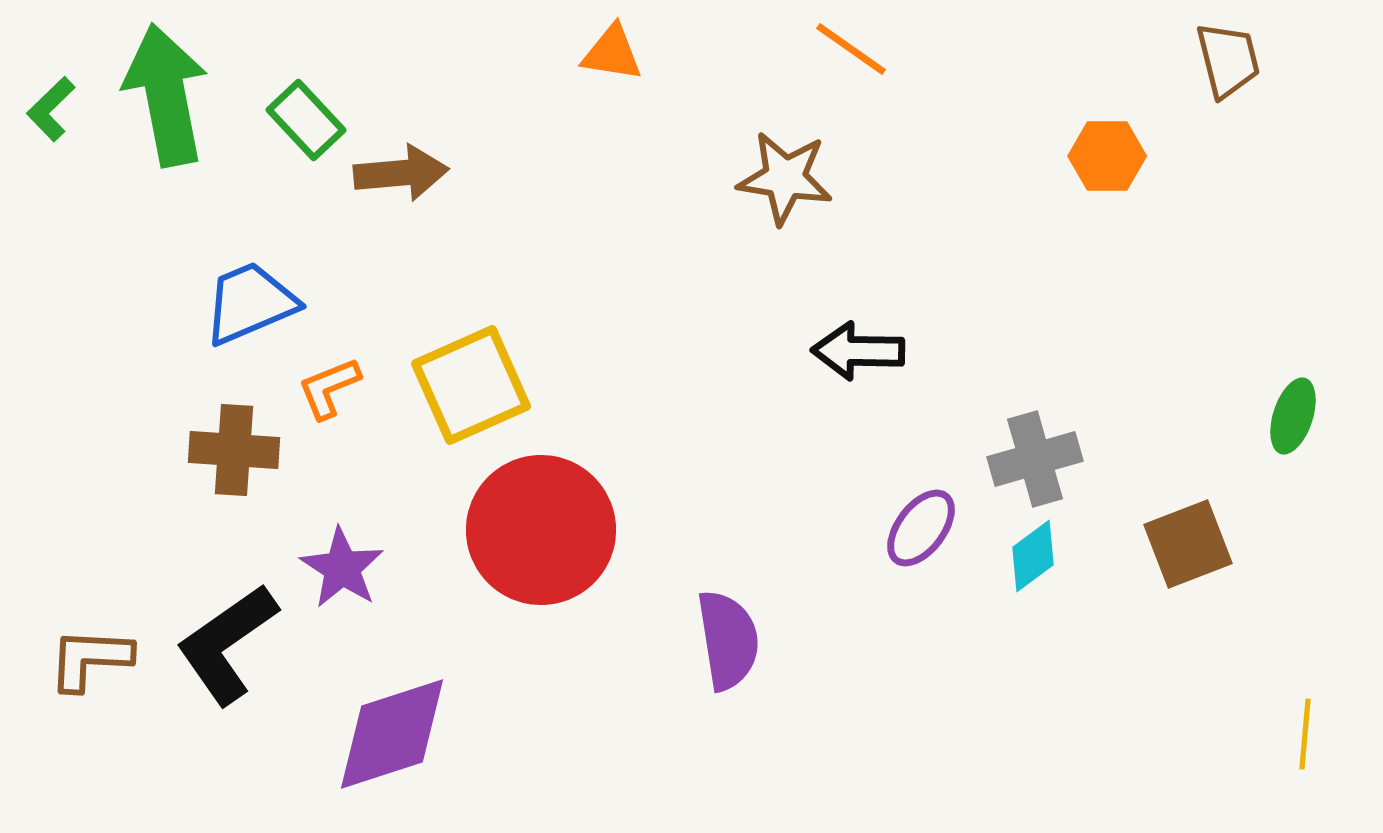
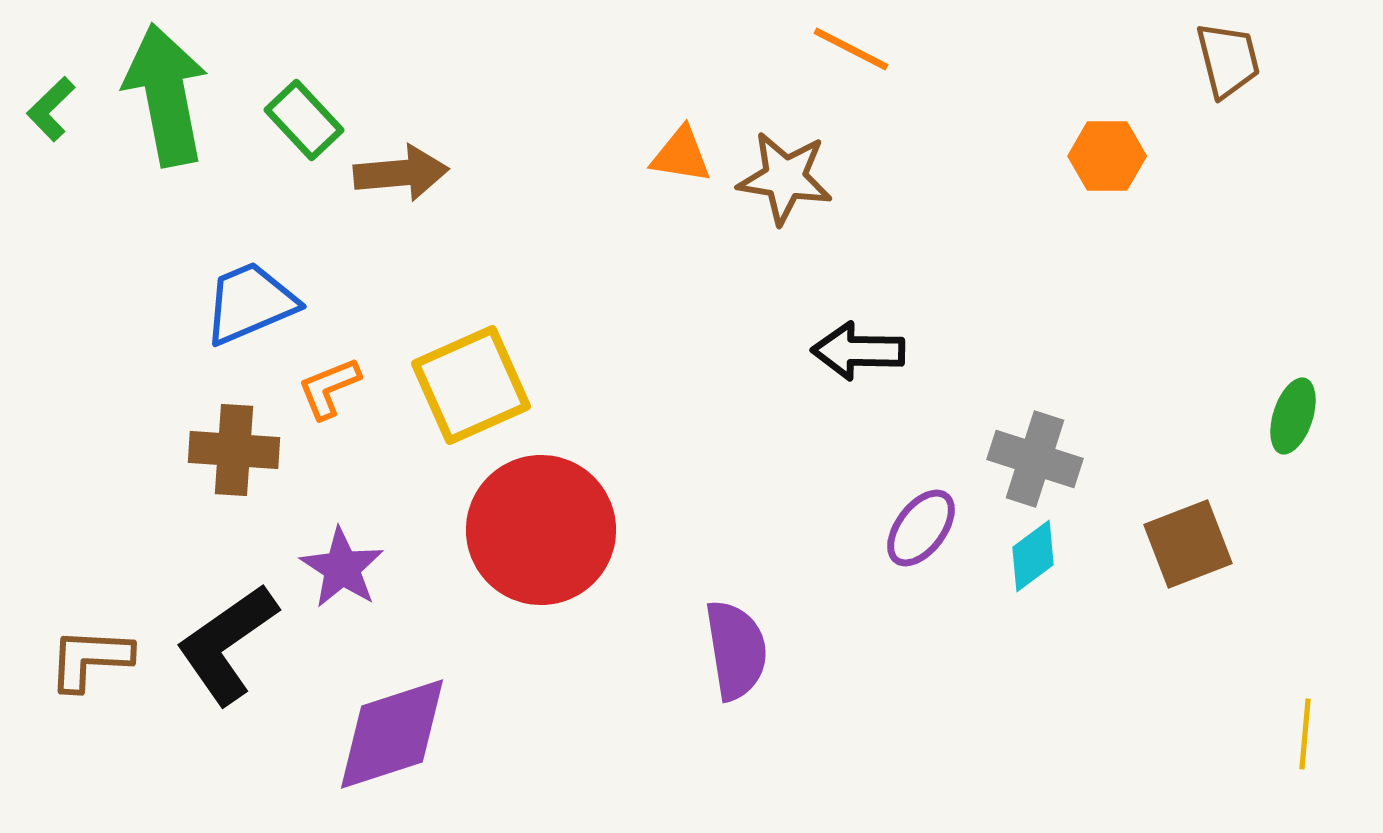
orange line: rotated 8 degrees counterclockwise
orange triangle: moved 69 px right, 102 px down
green rectangle: moved 2 px left
gray cross: rotated 34 degrees clockwise
purple semicircle: moved 8 px right, 10 px down
